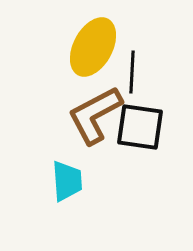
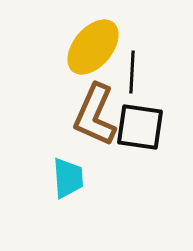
yellow ellipse: rotated 12 degrees clockwise
brown L-shape: rotated 38 degrees counterclockwise
cyan trapezoid: moved 1 px right, 3 px up
